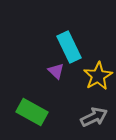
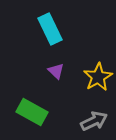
cyan rectangle: moved 19 px left, 18 px up
yellow star: moved 1 px down
gray arrow: moved 4 px down
